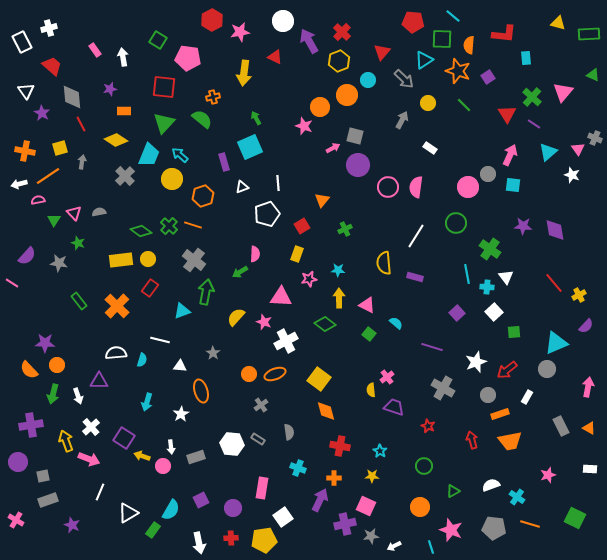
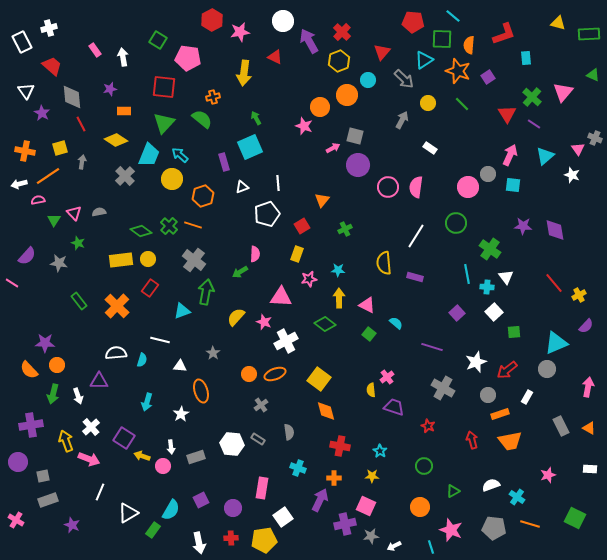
red L-shape at (504, 34): rotated 25 degrees counterclockwise
green line at (464, 105): moved 2 px left, 1 px up
cyan triangle at (548, 152): moved 3 px left, 4 px down
